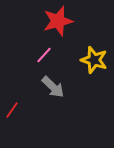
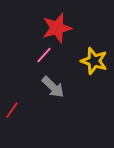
red star: moved 1 px left, 7 px down
yellow star: moved 1 px down
